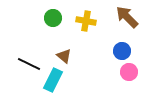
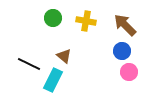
brown arrow: moved 2 px left, 8 px down
